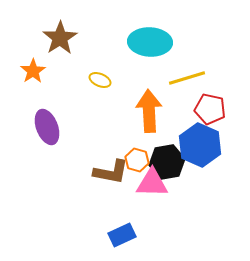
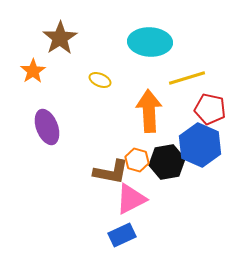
pink triangle: moved 21 px left, 16 px down; rotated 28 degrees counterclockwise
